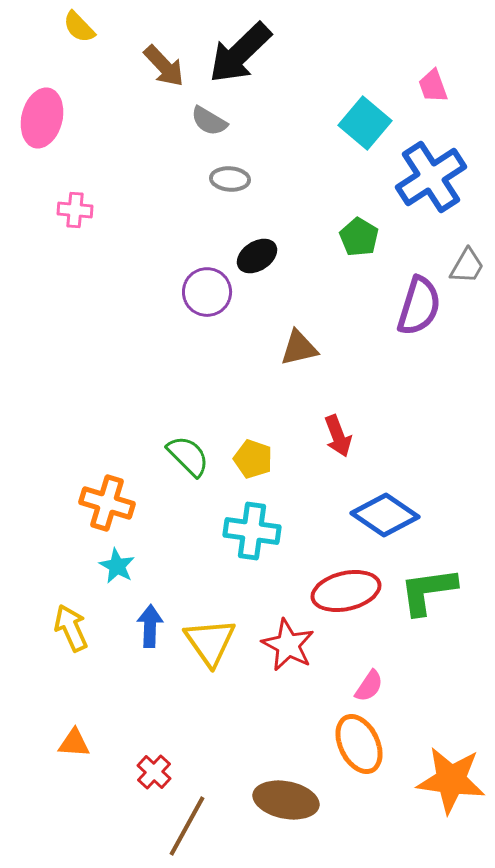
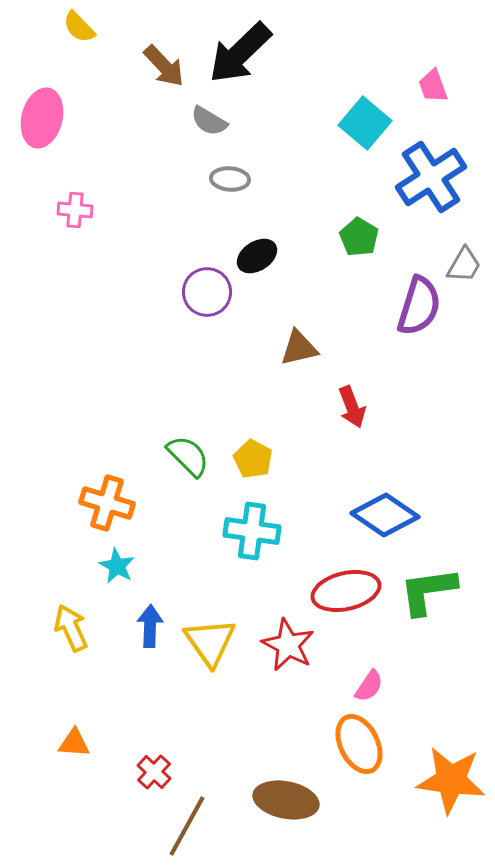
gray trapezoid: moved 3 px left, 1 px up
red arrow: moved 14 px right, 29 px up
yellow pentagon: rotated 9 degrees clockwise
